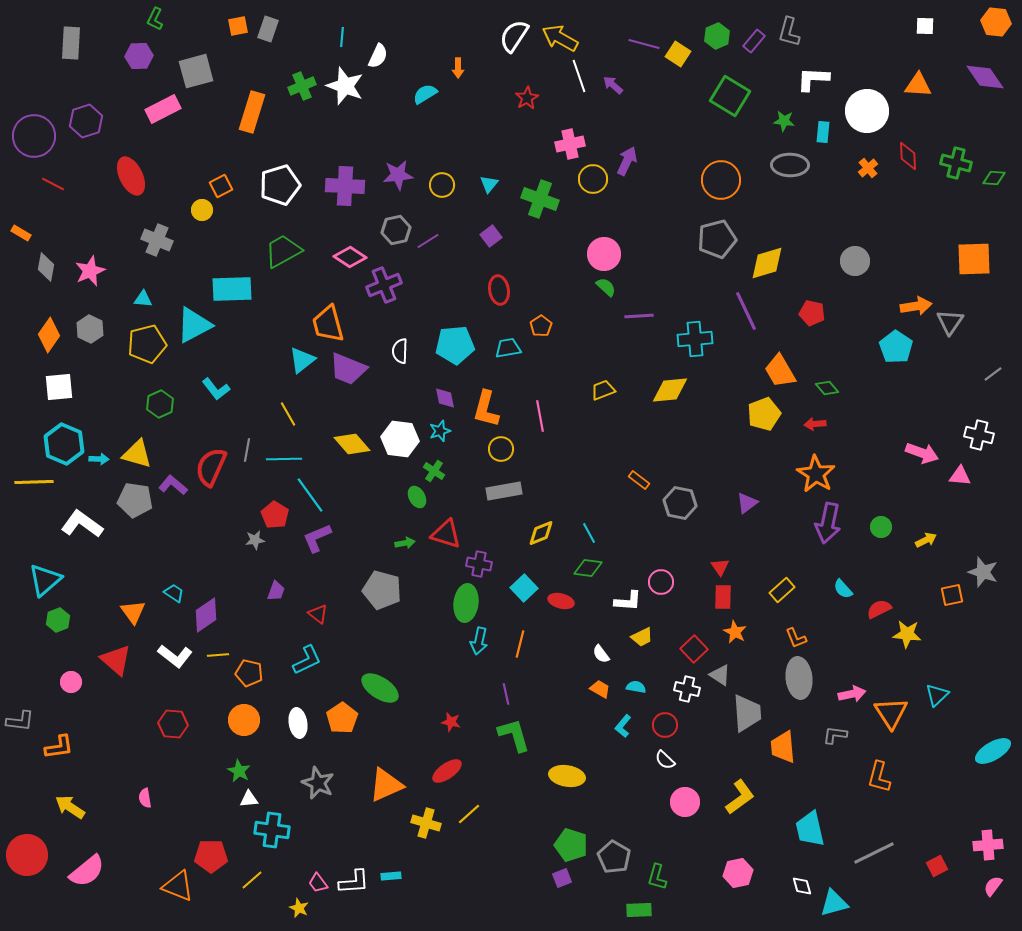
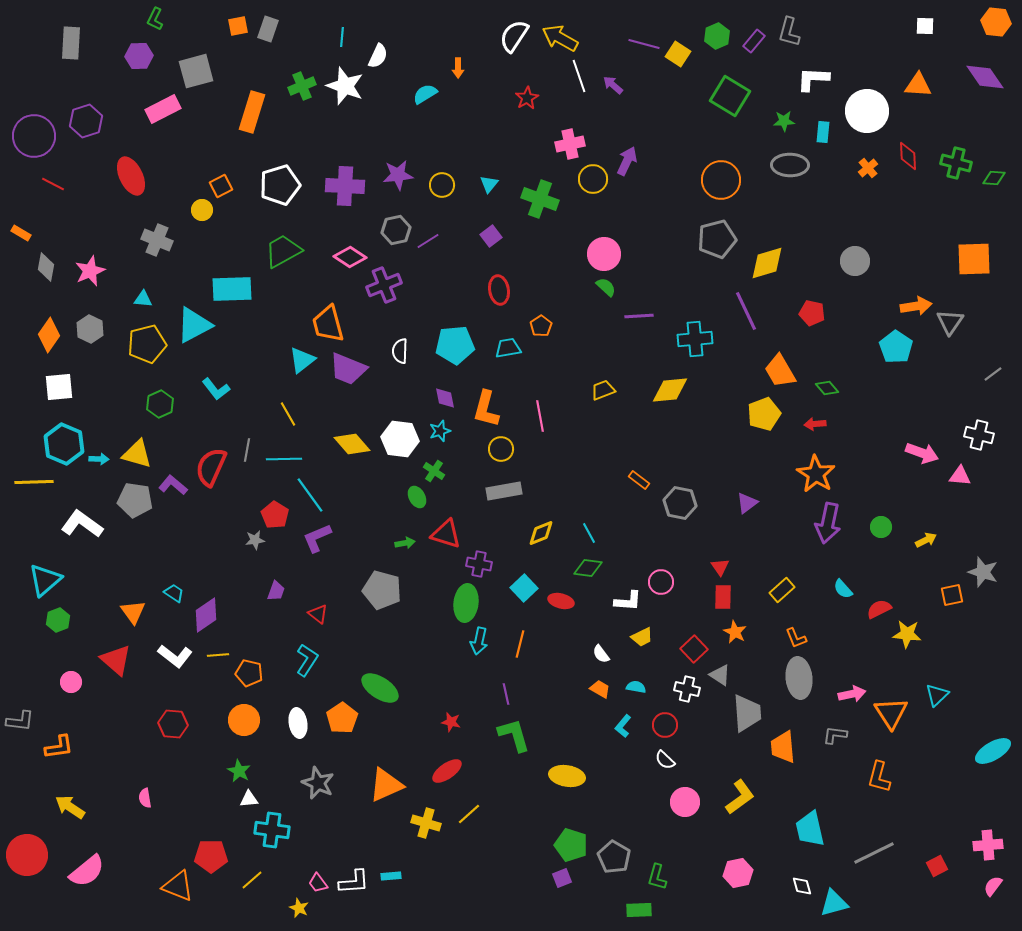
green star at (784, 121): rotated 10 degrees counterclockwise
cyan L-shape at (307, 660): rotated 32 degrees counterclockwise
